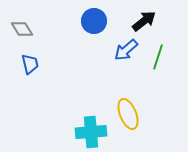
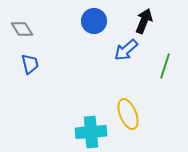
black arrow: rotated 30 degrees counterclockwise
green line: moved 7 px right, 9 px down
